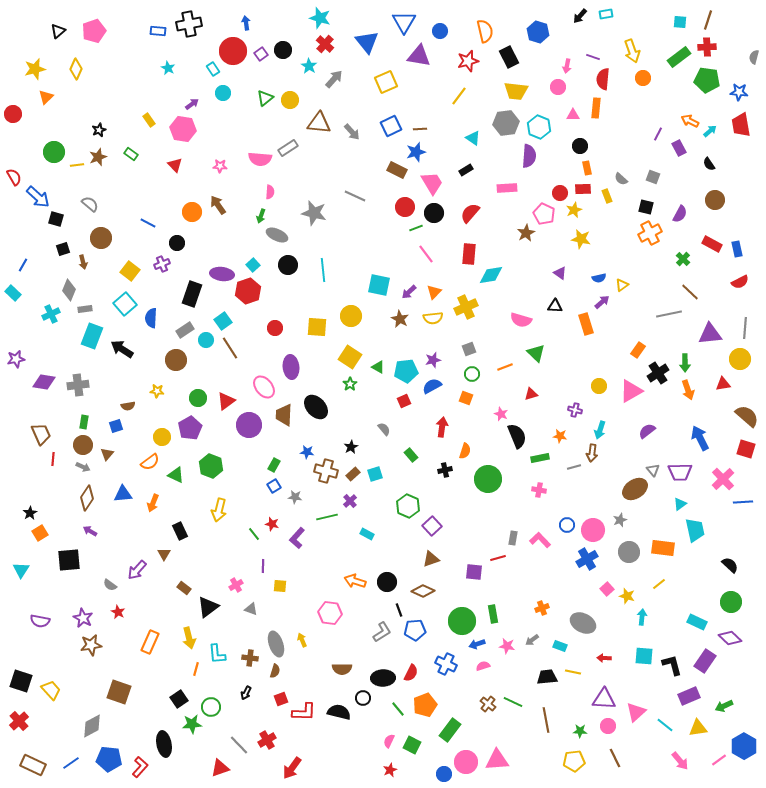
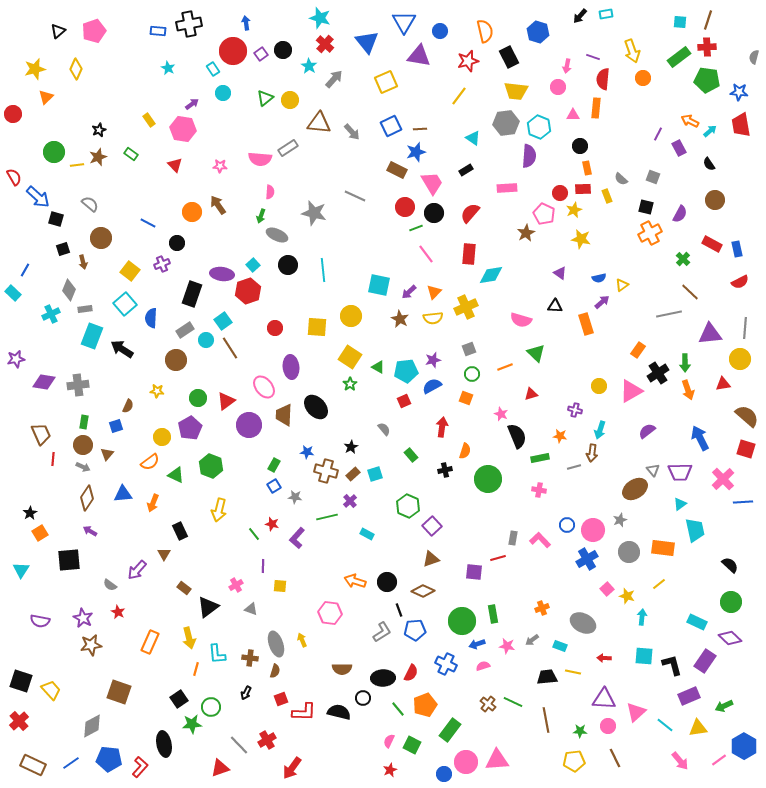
blue line at (23, 265): moved 2 px right, 5 px down
brown semicircle at (128, 406): rotated 56 degrees counterclockwise
